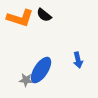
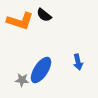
orange L-shape: moved 3 px down
blue arrow: moved 2 px down
gray star: moved 4 px left
